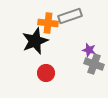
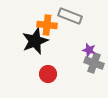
gray rectangle: rotated 40 degrees clockwise
orange cross: moved 1 px left, 2 px down
gray cross: moved 1 px up
red circle: moved 2 px right, 1 px down
